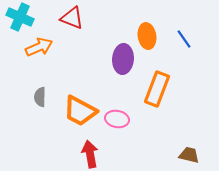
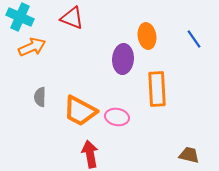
blue line: moved 10 px right
orange arrow: moved 7 px left
orange rectangle: rotated 24 degrees counterclockwise
pink ellipse: moved 2 px up
